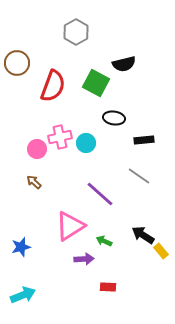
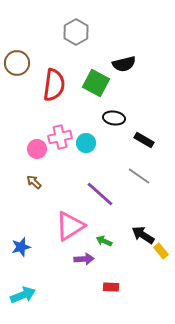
red semicircle: moved 1 px right, 1 px up; rotated 12 degrees counterclockwise
black rectangle: rotated 36 degrees clockwise
red rectangle: moved 3 px right
